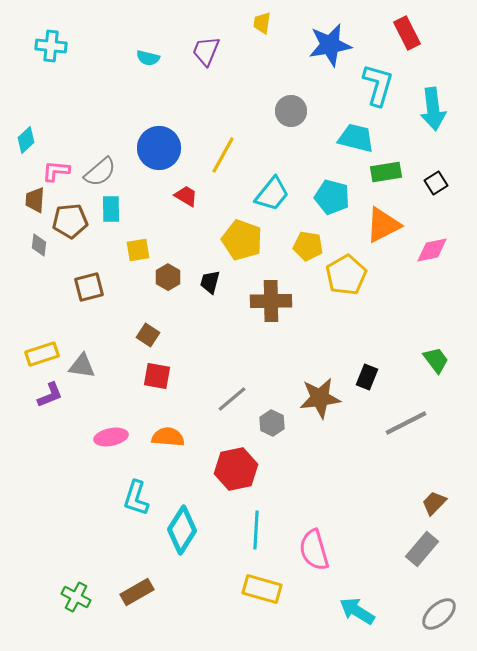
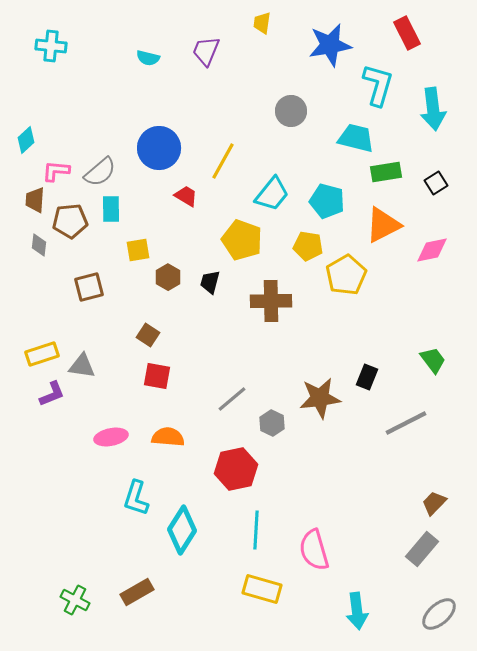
yellow line at (223, 155): moved 6 px down
cyan pentagon at (332, 197): moved 5 px left, 4 px down
green trapezoid at (436, 360): moved 3 px left
purple L-shape at (50, 395): moved 2 px right, 1 px up
green cross at (76, 597): moved 1 px left, 3 px down
cyan arrow at (357, 611): rotated 129 degrees counterclockwise
